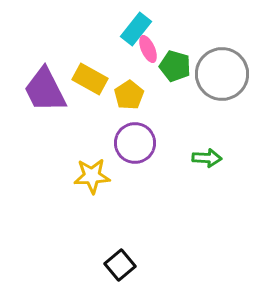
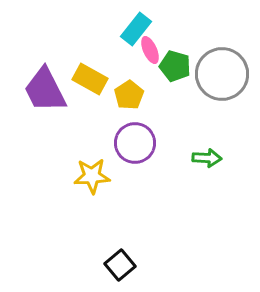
pink ellipse: moved 2 px right, 1 px down
